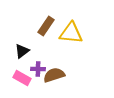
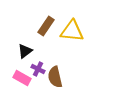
yellow triangle: moved 1 px right, 2 px up
black triangle: moved 3 px right
purple cross: rotated 24 degrees clockwise
brown semicircle: moved 1 px right, 2 px down; rotated 85 degrees counterclockwise
